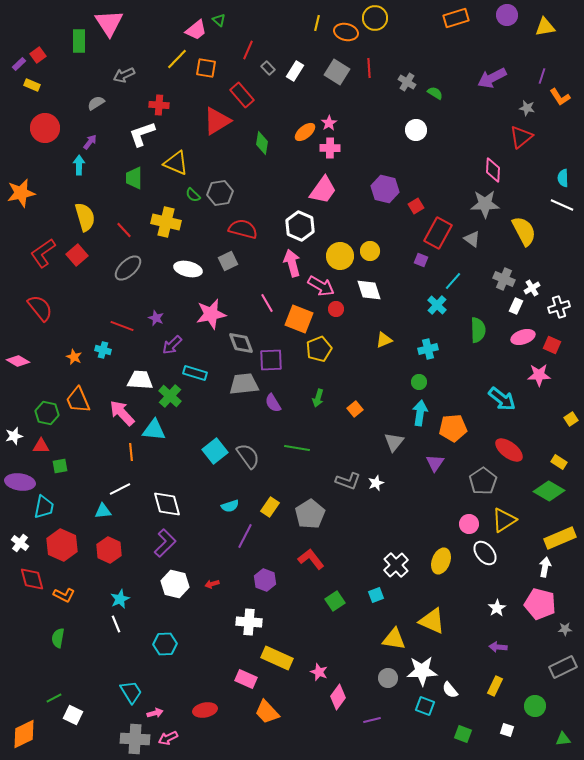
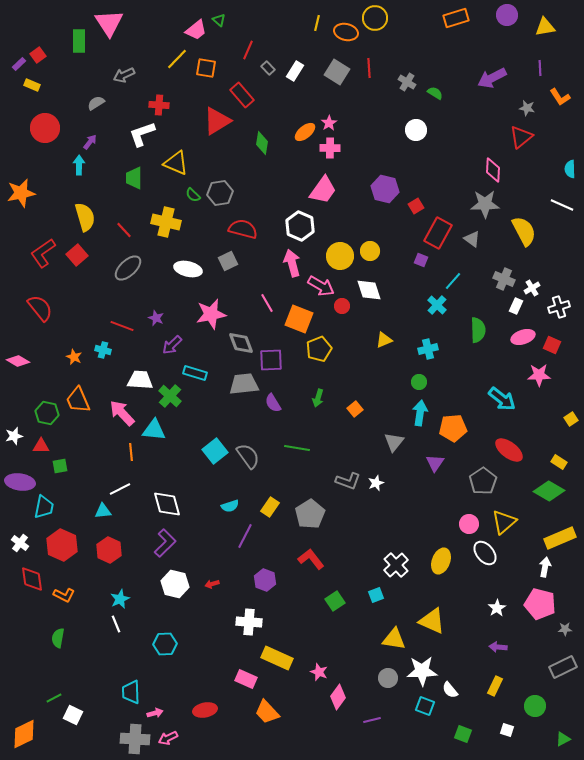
purple line at (542, 76): moved 2 px left, 8 px up; rotated 21 degrees counterclockwise
cyan semicircle at (563, 178): moved 7 px right, 9 px up
red circle at (336, 309): moved 6 px right, 3 px up
yellow triangle at (504, 520): moved 2 px down; rotated 8 degrees counterclockwise
red diamond at (32, 579): rotated 8 degrees clockwise
cyan trapezoid at (131, 692): rotated 150 degrees counterclockwise
green triangle at (563, 739): rotated 21 degrees counterclockwise
